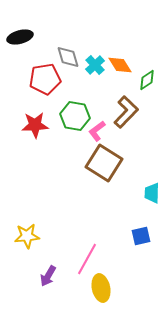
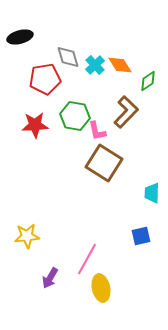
green diamond: moved 1 px right, 1 px down
pink L-shape: rotated 65 degrees counterclockwise
purple arrow: moved 2 px right, 2 px down
